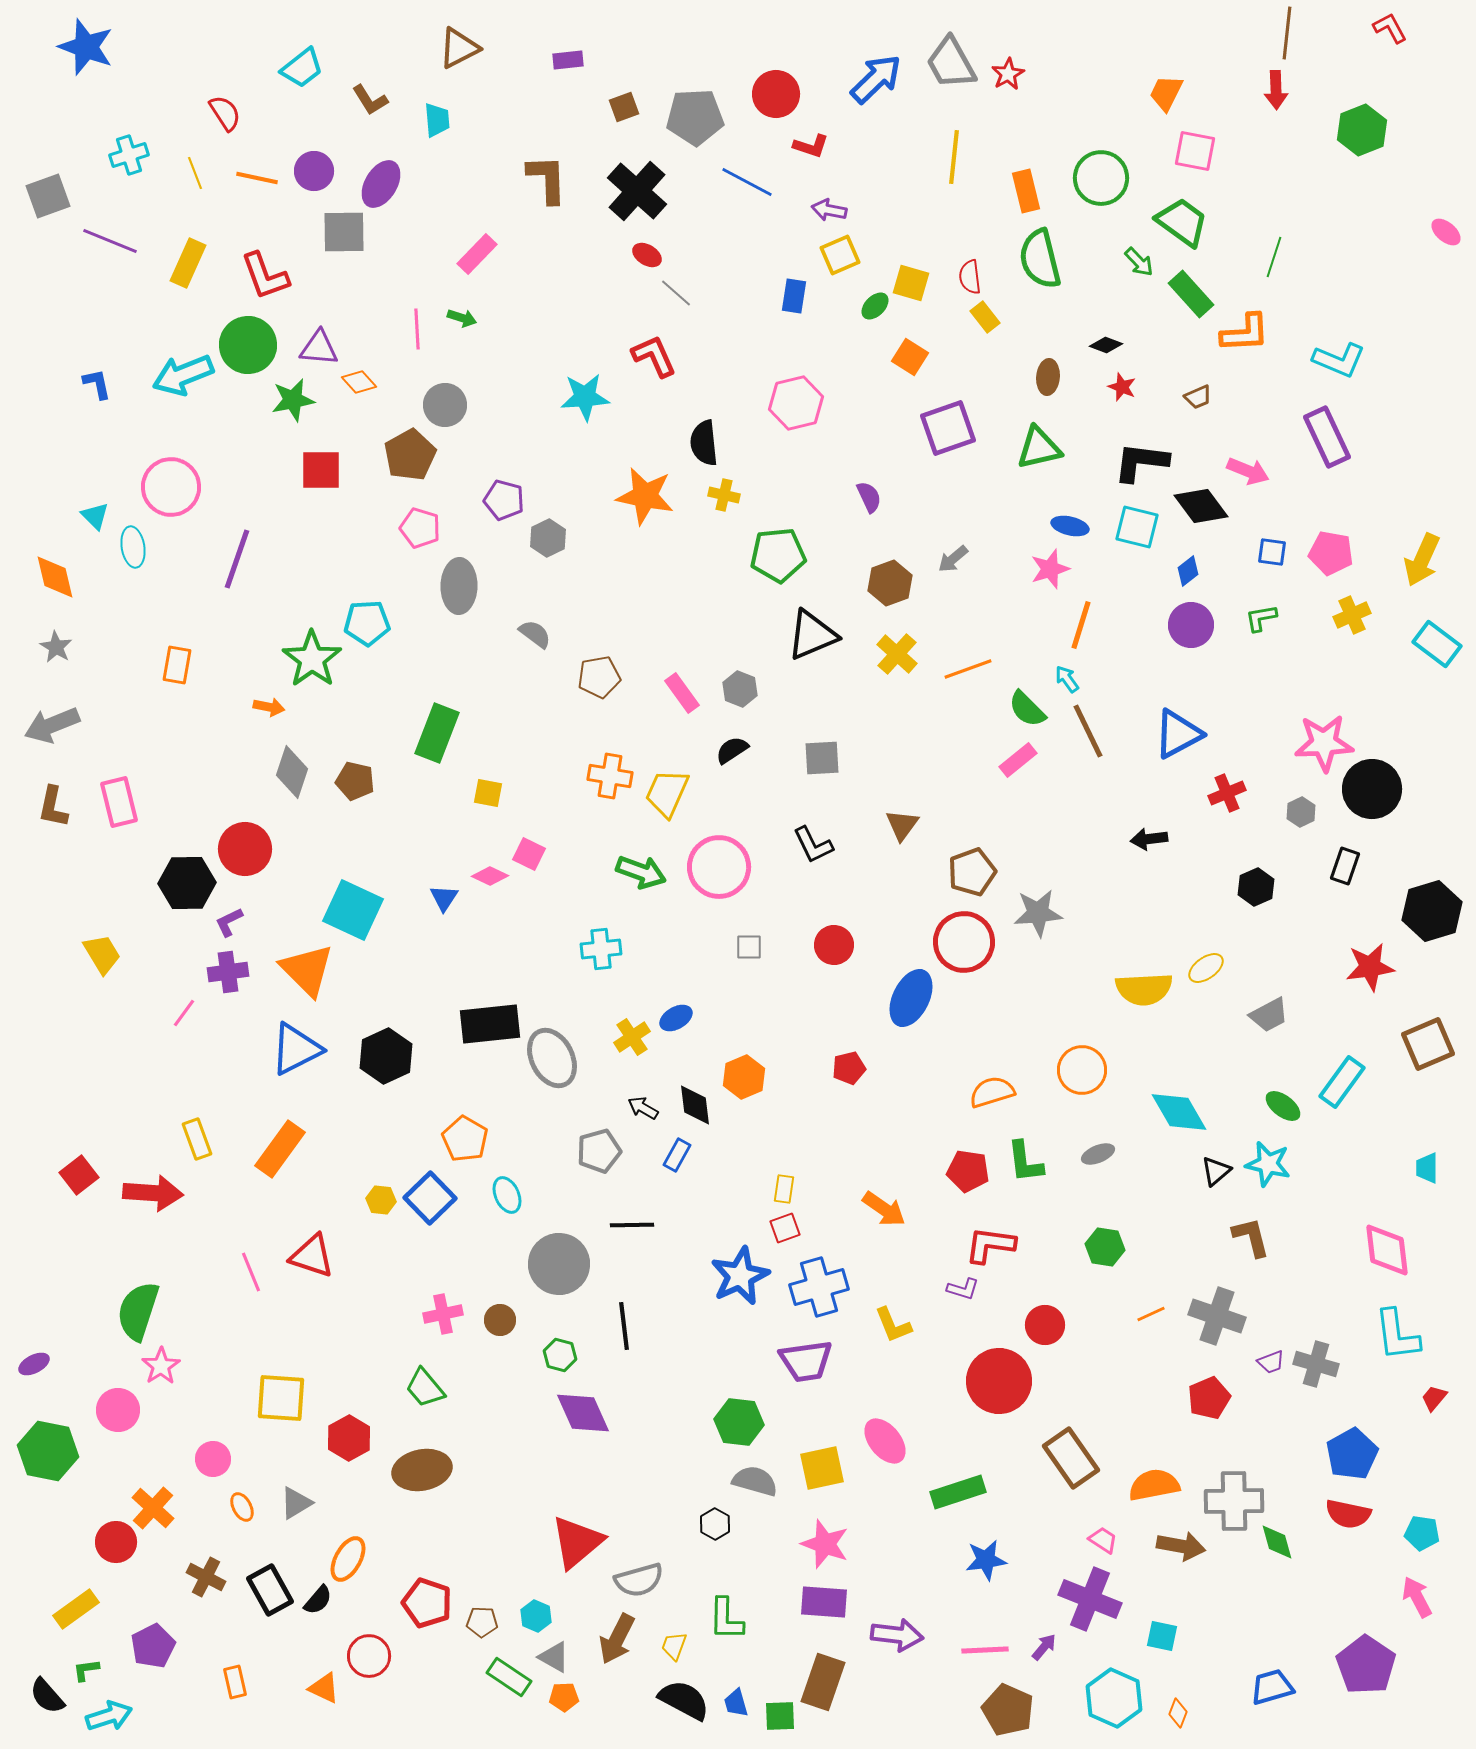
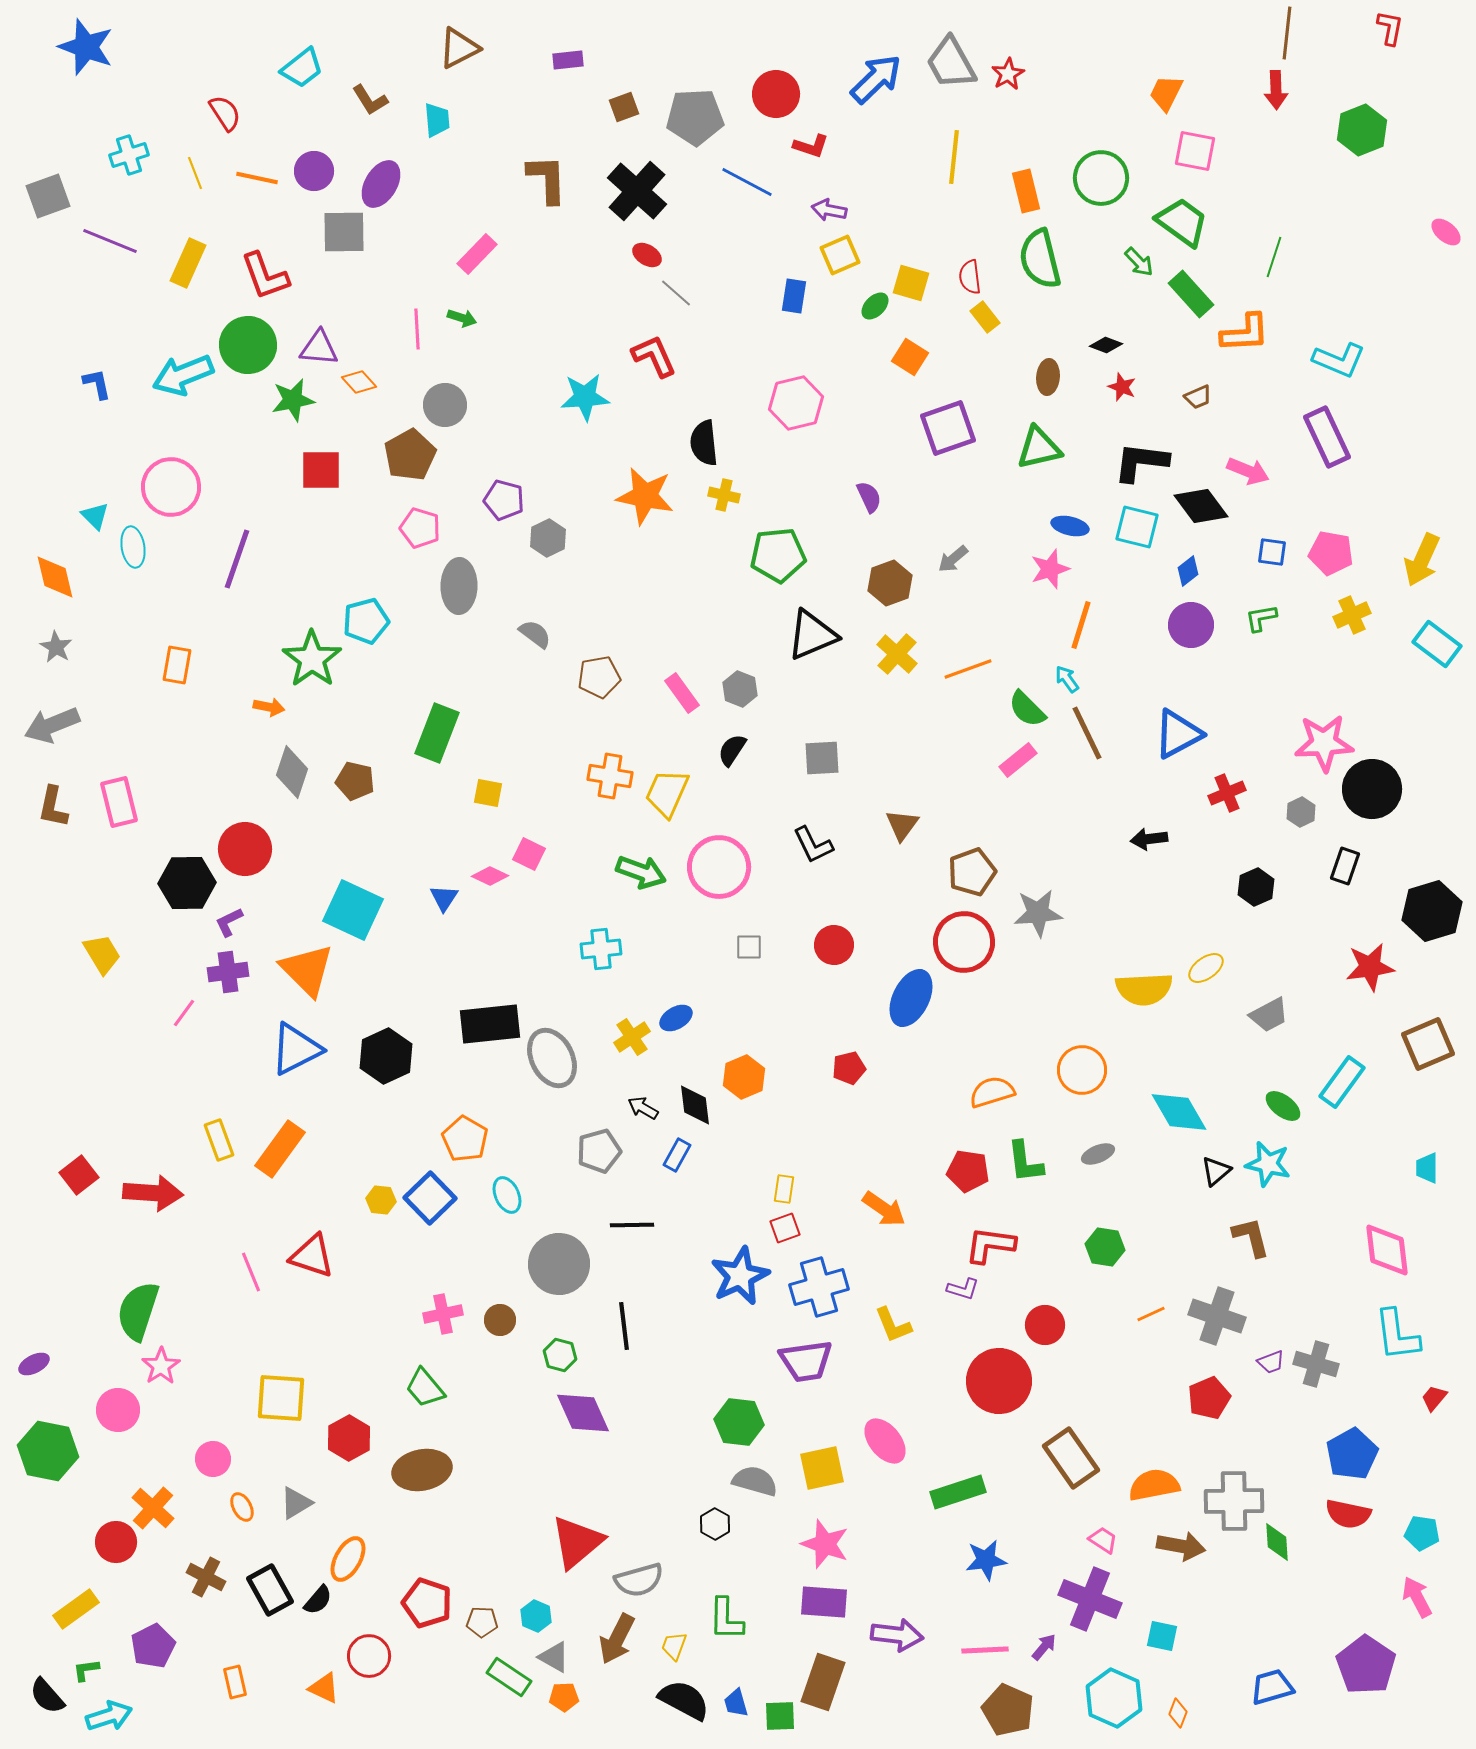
red L-shape at (1390, 28): rotated 39 degrees clockwise
cyan pentagon at (367, 623): moved 1 px left, 2 px up; rotated 12 degrees counterclockwise
brown line at (1088, 731): moved 1 px left, 2 px down
black semicircle at (732, 750): rotated 24 degrees counterclockwise
yellow rectangle at (197, 1139): moved 22 px right, 1 px down
green diamond at (1277, 1542): rotated 12 degrees clockwise
